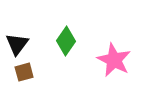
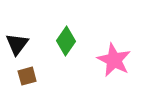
brown square: moved 3 px right, 4 px down
